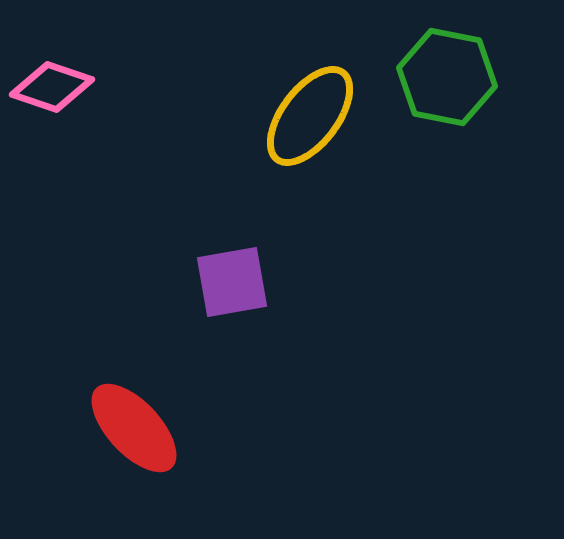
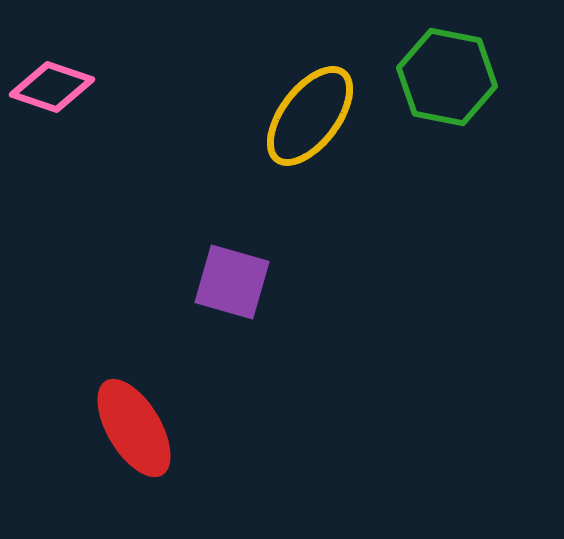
purple square: rotated 26 degrees clockwise
red ellipse: rotated 12 degrees clockwise
